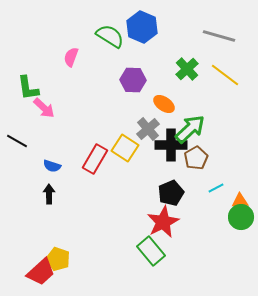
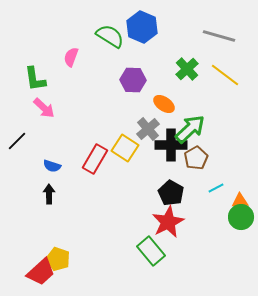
green L-shape: moved 7 px right, 9 px up
black line: rotated 75 degrees counterclockwise
black pentagon: rotated 20 degrees counterclockwise
red star: moved 5 px right
